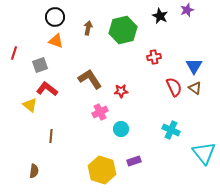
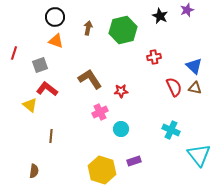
blue triangle: rotated 18 degrees counterclockwise
brown triangle: rotated 24 degrees counterclockwise
cyan triangle: moved 5 px left, 2 px down
